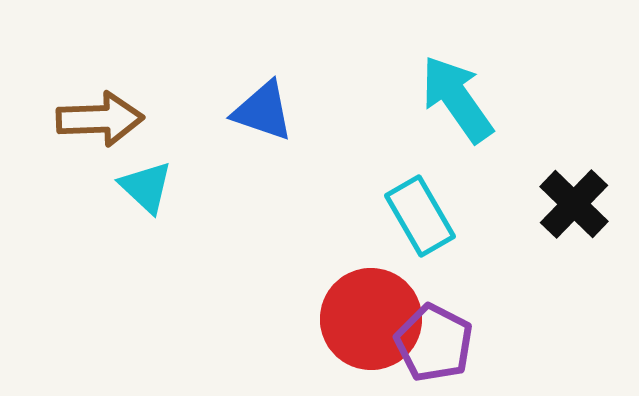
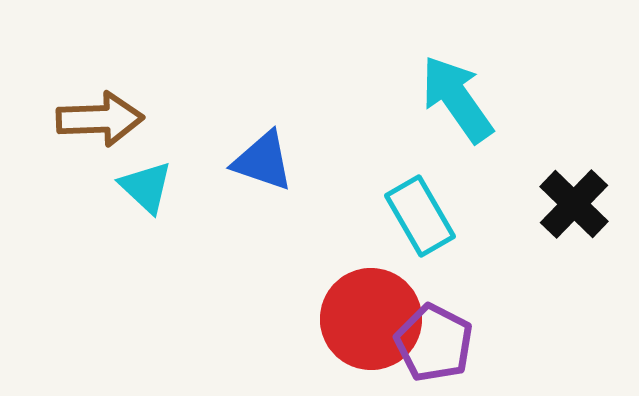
blue triangle: moved 50 px down
